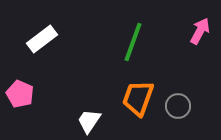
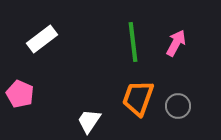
pink arrow: moved 24 px left, 12 px down
green line: rotated 27 degrees counterclockwise
